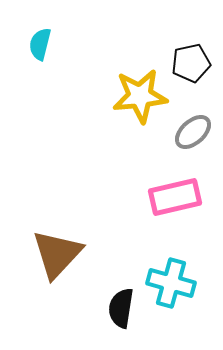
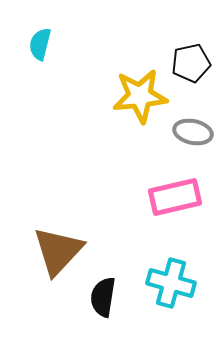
gray ellipse: rotated 54 degrees clockwise
brown triangle: moved 1 px right, 3 px up
black semicircle: moved 18 px left, 11 px up
